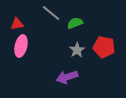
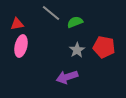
green semicircle: moved 1 px up
